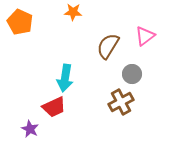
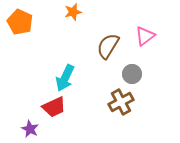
orange star: rotated 18 degrees counterclockwise
cyan arrow: rotated 16 degrees clockwise
